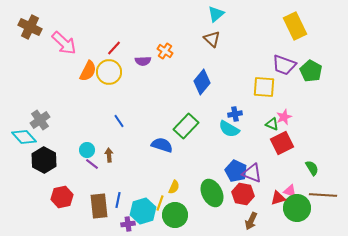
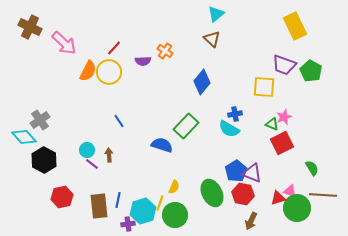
blue pentagon at (236, 171): rotated 15 degrees clockwise
